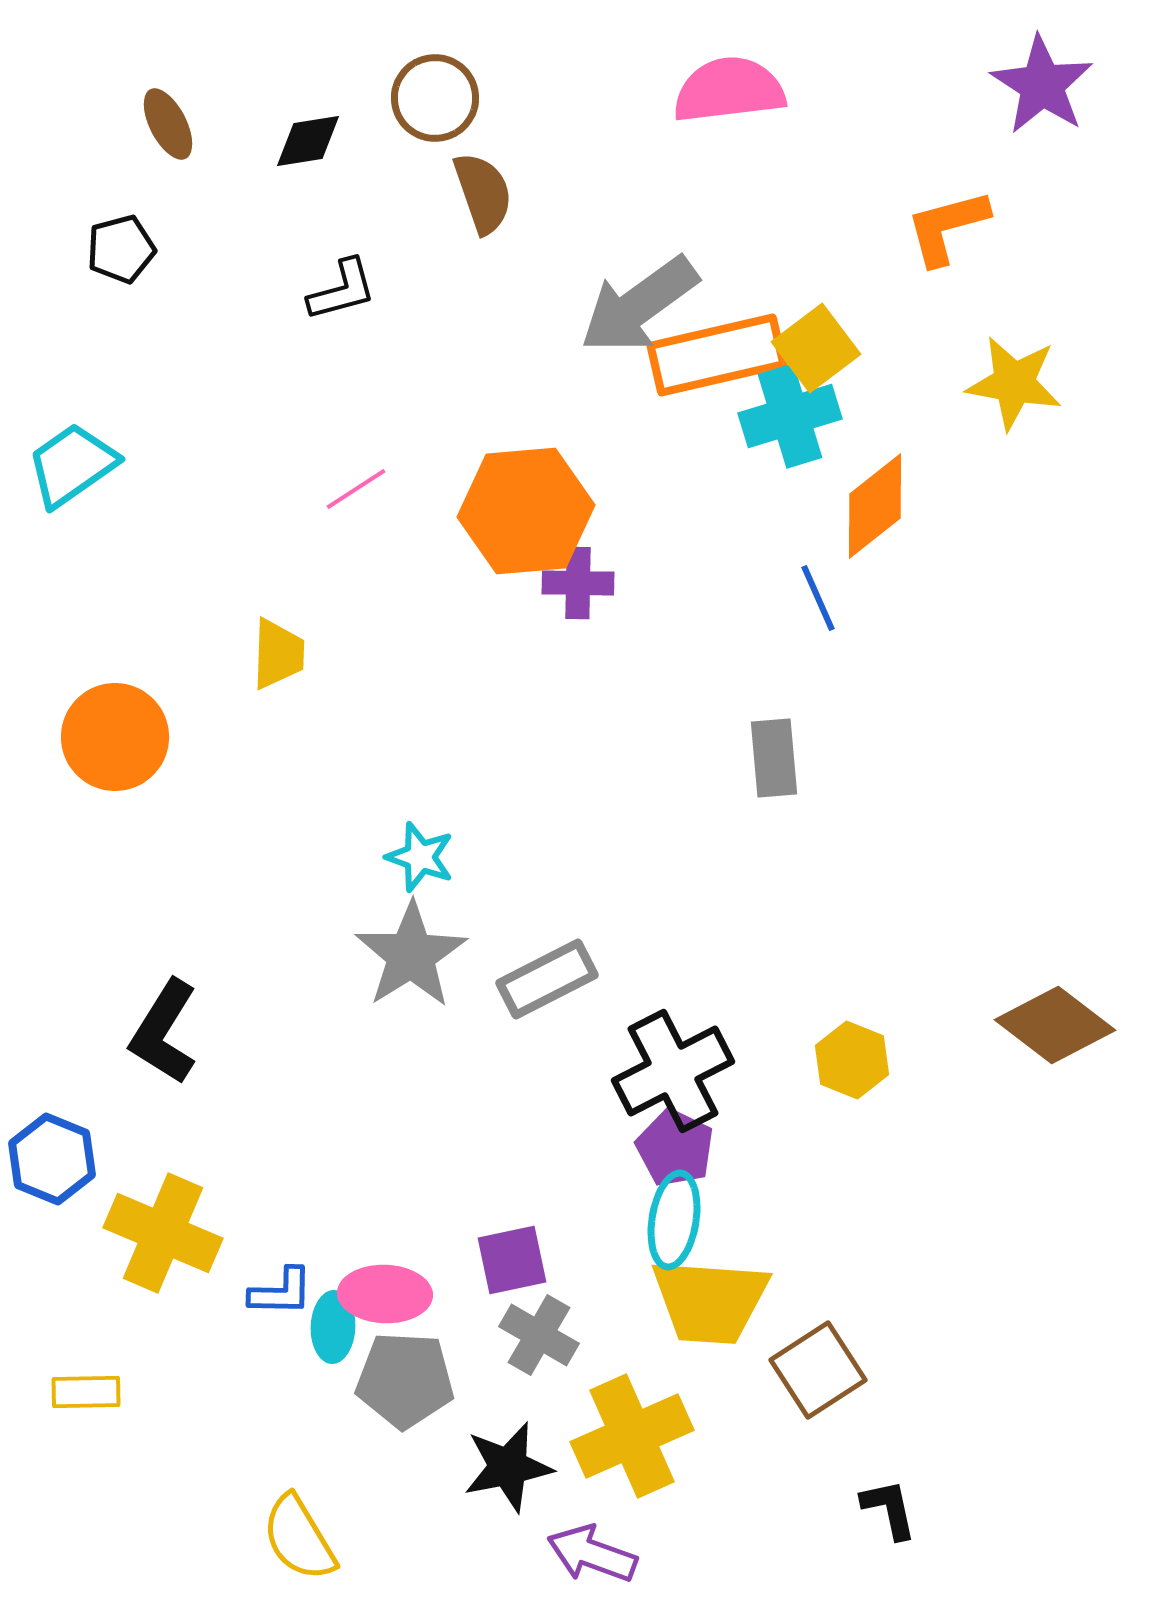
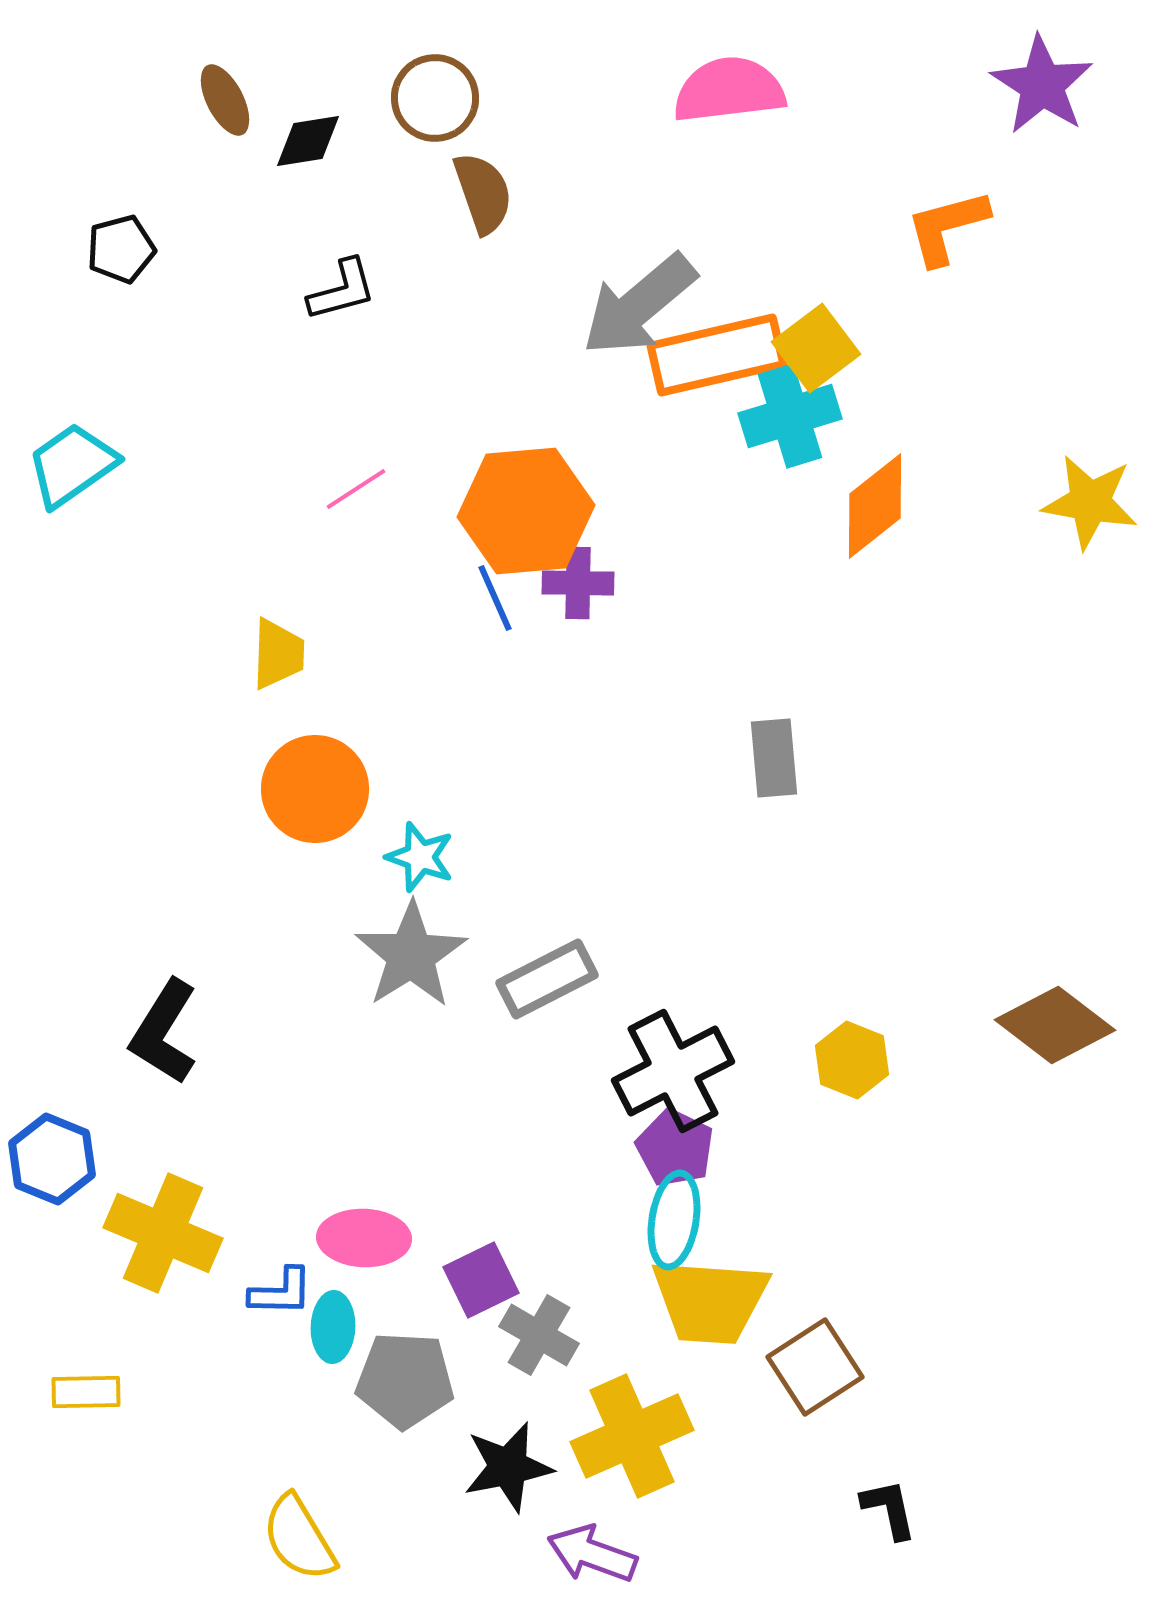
brown ellipse at (168, 124): moved 57 px right, 24 px up
gray arrow at (639, 305): rotated 4 degrees counterclockwise
yellow star at (1014, 383): moved 76 px right, 119 px down
blue line at (818, 598): moved 323 px left
orange circle at (115, 737): moved 200 px right, 52 px down
purple square at (512, 1260): moved 31 px left, 20 px down; rotated 14 degrees counterclockwise
pink ellipse at (385, 1294): moved 21 px left, 56 px up
brown square at (818, 1370): moved 3 px left, 3 px up
